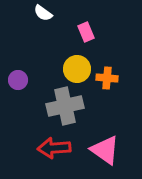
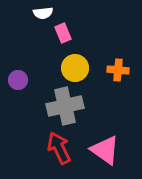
white semicircle: rotated 42 degrees counterclockwise
pink rectangle: moved 23 px left, 1 px down
yellow circle: moved 2 px left, 1 px up
orange cross: moved 11 px right, 8 px up
red arrow: moved 5 px right; rotated 68 degrees clockwise
